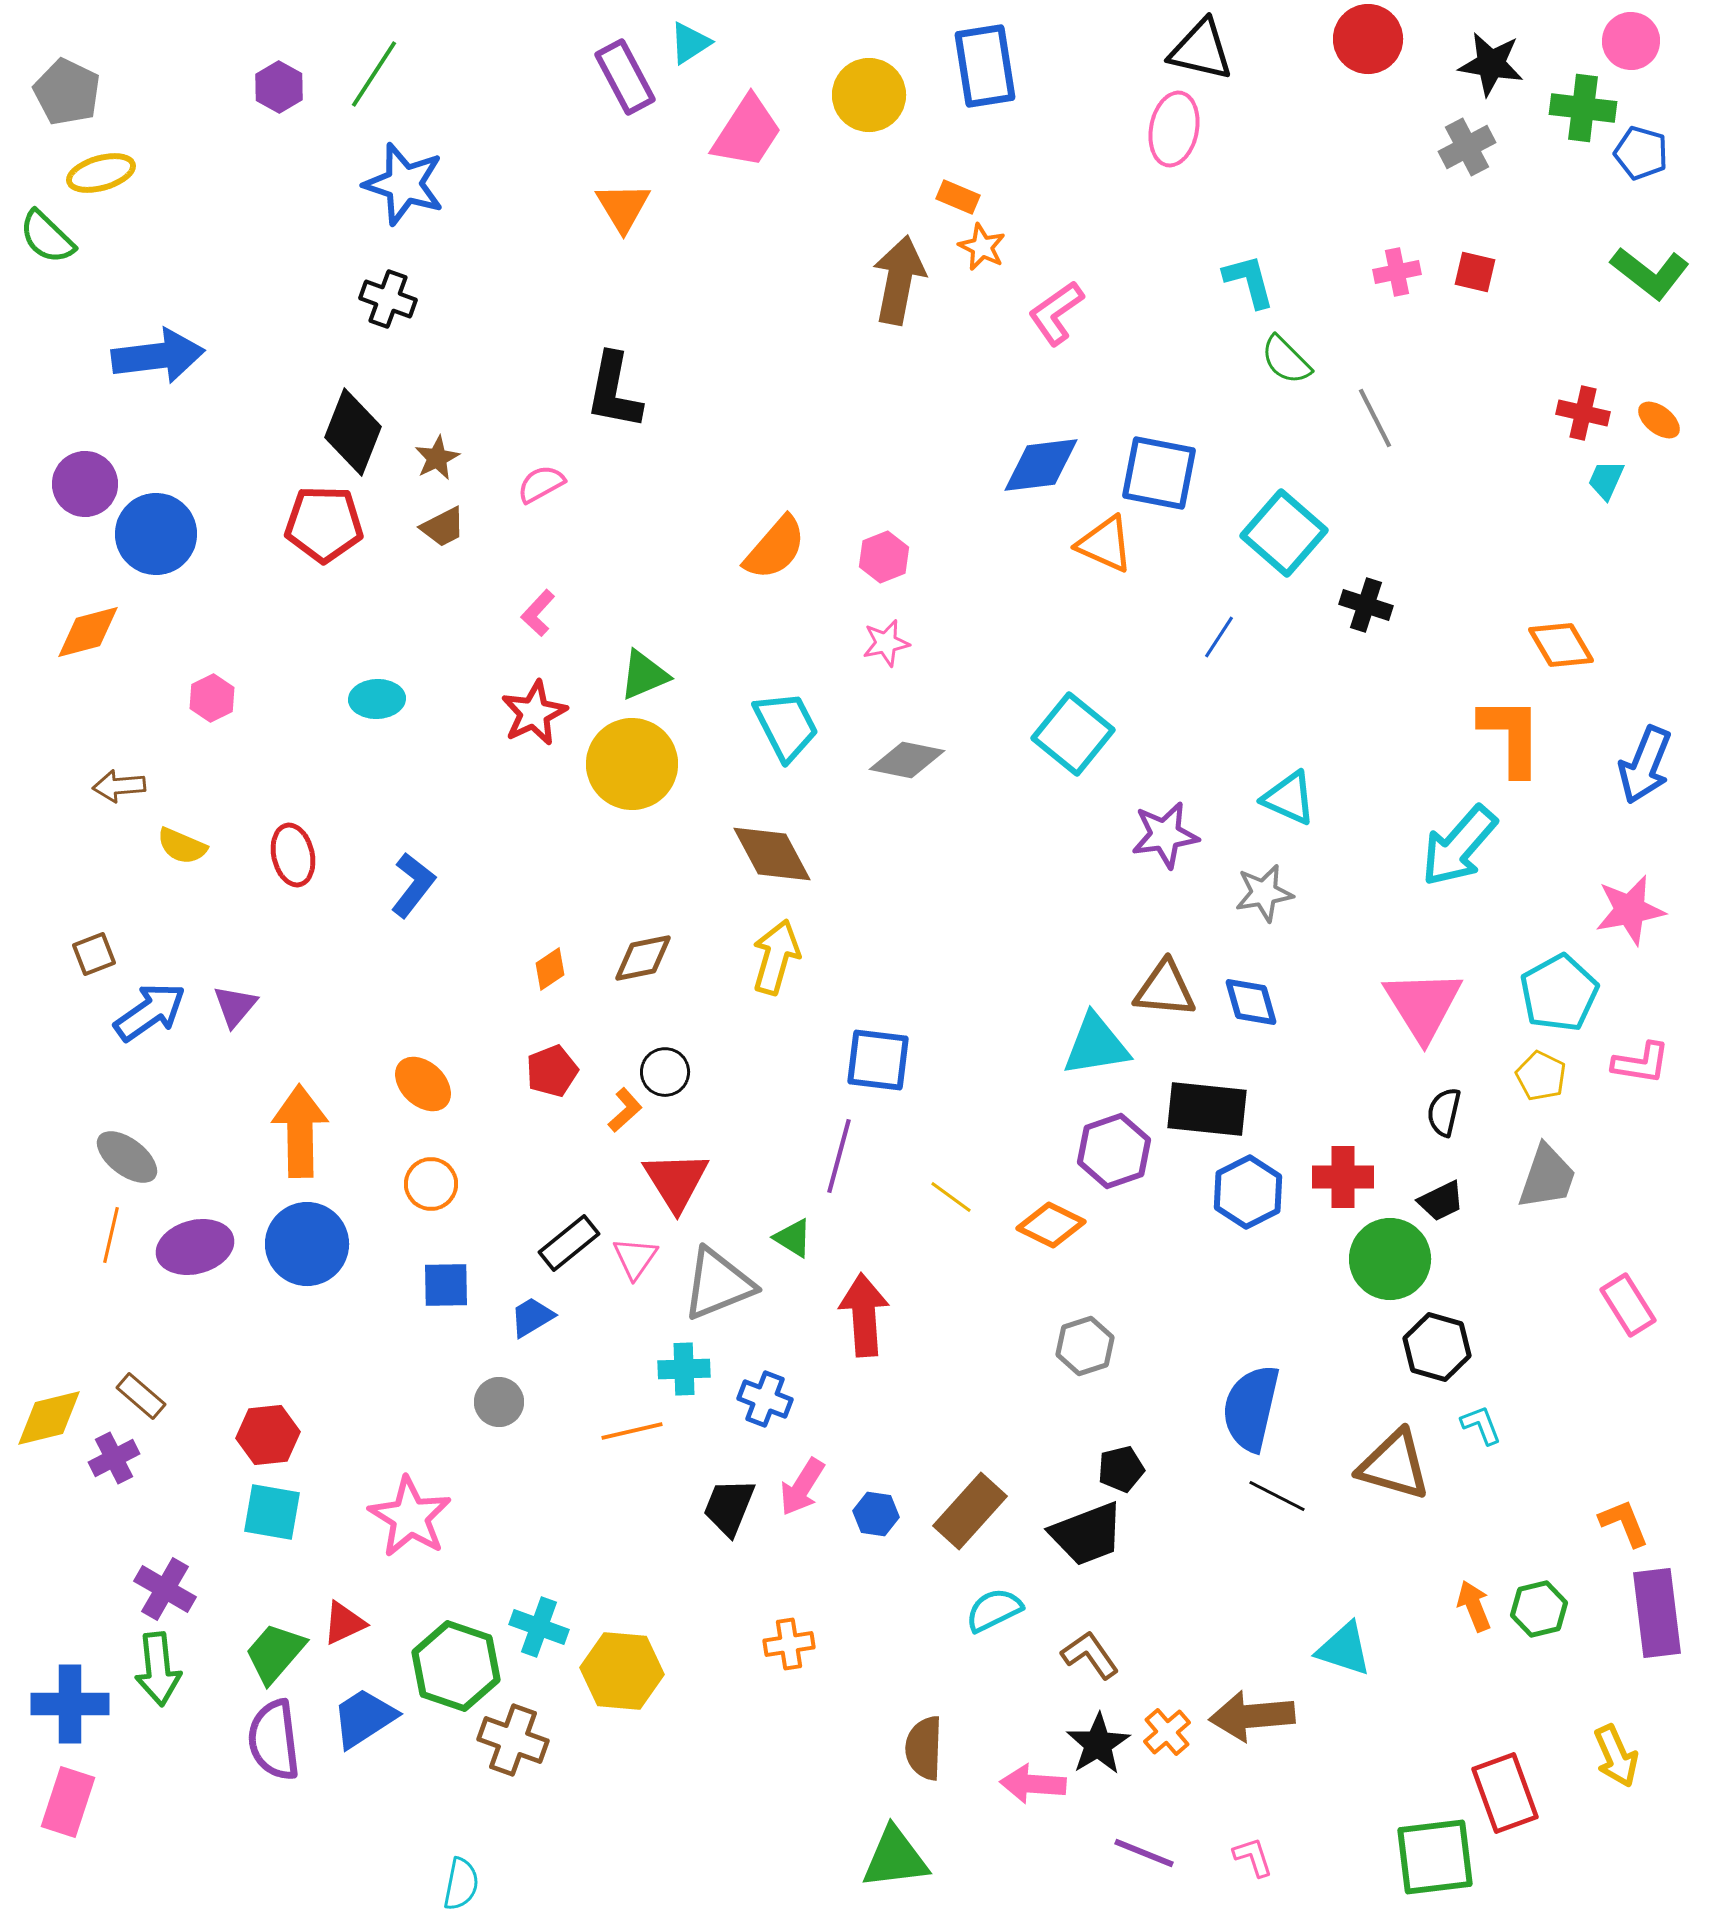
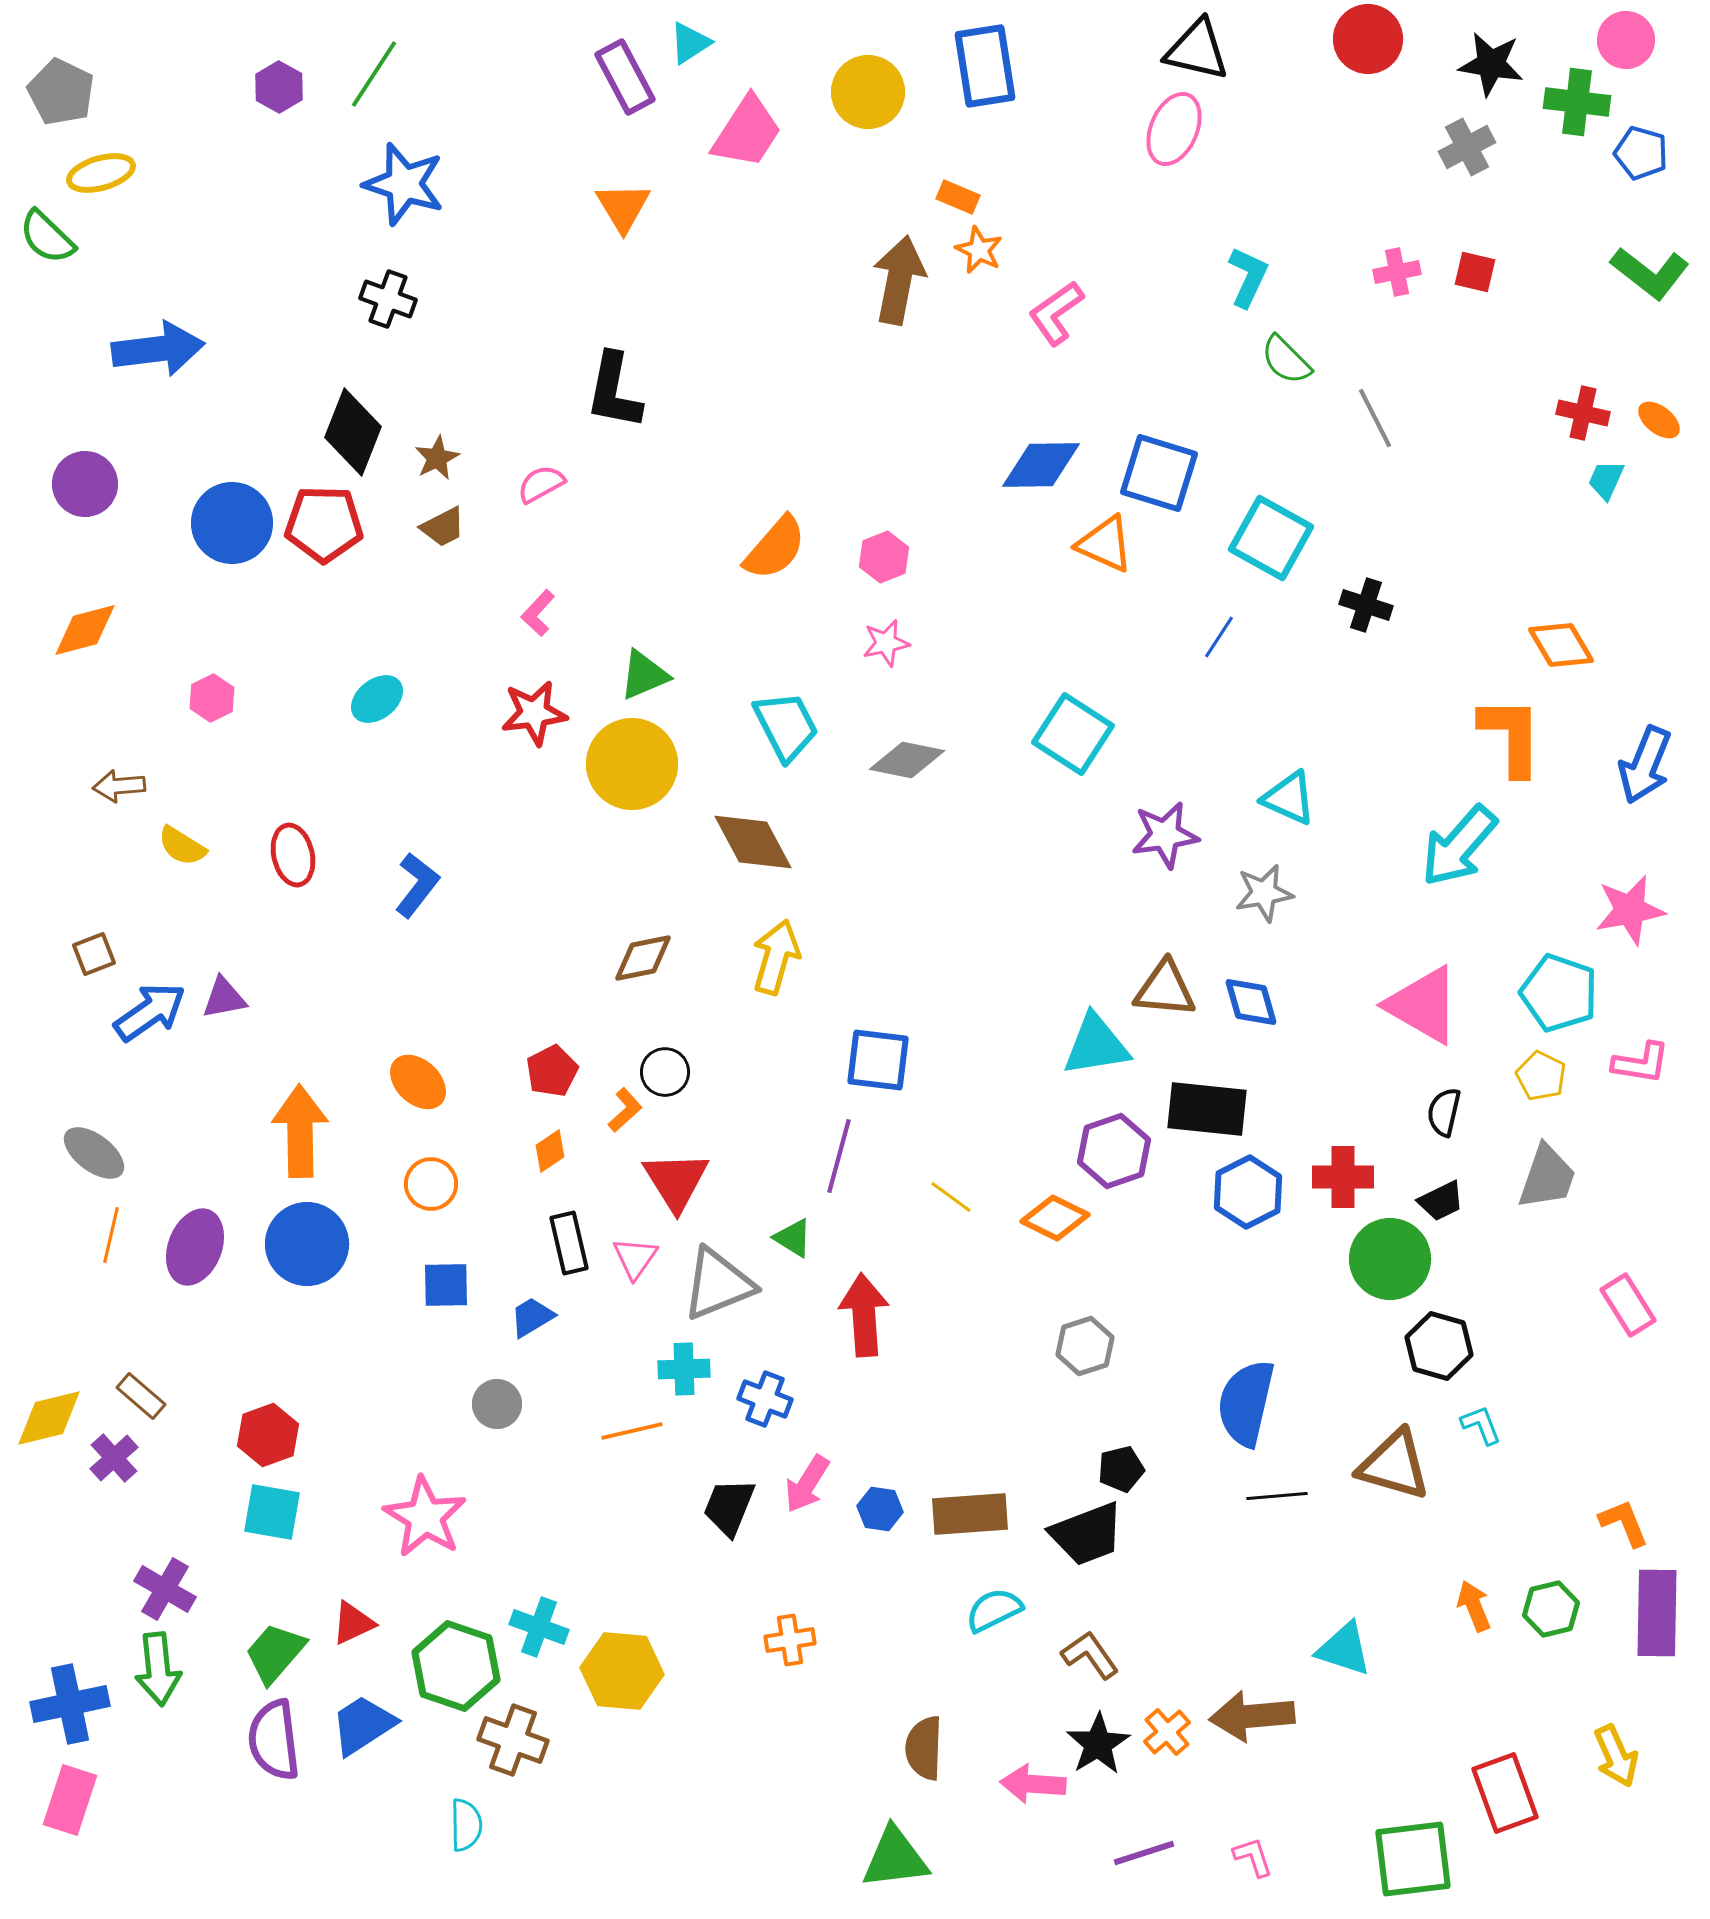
pink circle at (1631, 41): moved 5 px left, 1 px up
black triangle at (1201, 50): moved 4 px left
gray pentagon at (67, 92): moved 6 px left
yellow circle at (869, 95): moved 1 px left, 3 px up
green cross at (1583, 108): moved 6 px left, 6 px up
pink ellipse at (1174, 129): rotated 12 degrees clockwise
orange star at (982, 247): moved 3 px left, 3 px down
cyan L-shape at (1249, 281): moved 1 px left, 4 px up; rotated 40 degrees clockwise
blue arrow at (158, 356): moved 7 px up
blue diamond at (1041, 465): rotated 6 degrees clockwise
blue square at (1159, 473): rotated 6 degrees clockwise
cyan square at (1284, 533): moved 13 px left, 5 px down; rotated 12 degrees counterclockwise
blue circle at (156, 534): moved 76 px right, 11 px up
orange diamond at (88, 632): moved 3 px left, 2 px up
cyan ellipse at (377, 699): rotated 36 degrees counterclockwise
red star at (534, 713): rotated 18 degrees clockwise
cyan square at (1073, 734): rotated 6 degrees counterclockwise
yellow semicircle at (182, 846): rotated 9 degrees clockwise
brown diamond at (772, 854): moved 19 px left, 12 px up
blue L-shape at (413, 885): moved 4 px right
orange diamond at (550, 969): moved 182 px down
cyan pentagon at (1559, 993): rotated 24 degrees counterclockwise
pink triangle at (1423, 1005): rotated 28 degrees counterclockwise
purple triangle at (235, 1006): moved 11 px left, 8 px up; rotated 39 degrees clockwise
red pentagon at (552, 1071): rotated 6 degrees counterclockwise
orange ellipse at (423, 1084): moved 5 px left, 2 px up
gray ellipse at (127, 1157): moved 33 px left, 4 px up
orange diamond at (1051, 1225): moved 4 px right, 7 px up
black rectangle at (569, 1243): rotated 64 degrees counterclockwise
purple ellipse at (195, 1247): rotated 54 degrees counterclockwise
black hexagon at (1437, 1347): moved 2 px right, 1 px up
gray circle at (499, 1402): moved 2 px left, 2 px down
blue semicircle at (1251, 1408): moved 5 px left, 5 px up
red hexagon at (268, 1435): rotated 14 degrees counterclockwise
purple cross at (114, 1458): rotated 15 degrees counterclockwise
pink arrow at (802, 1487): moved 5 px right, 3 px up
black line at (1277, 1496): rotated 32 degrees counterclockwise
brown rectangle at (970, 1511): moved 3 px down; rotated 44 degrees clockwise
blue hexagon at (876, 1514): moved 4 px right, 5 px up
pink star at (410, 1517): moved 15 px right
green hexagon at (1539, 1609): moved 12 px right
purple rectangle at (1657, 1613): rotated 8 degrees clockwise
red triangle at (344, 1623): moved 9 px right
orange cross at (789, 1644): moved 1 px right, 4 px up
blue cross at (70, 1704): rotated 12 degrees counterclockwise
blue trapezoid at (364, 1718): moved 1 px left, 7 px down
pink rectangle at (68, 1802): moved 2 px right, 2 px up
purple line at (1144, 1853): rotated 40 degrees counterclockwise
green square at (1435, 1857): moved 22 px left, 2 px down
cyan semicircle at (461, 1884): moved 5 px right, 59 px up; rotated 12 degrees counterclockwise
